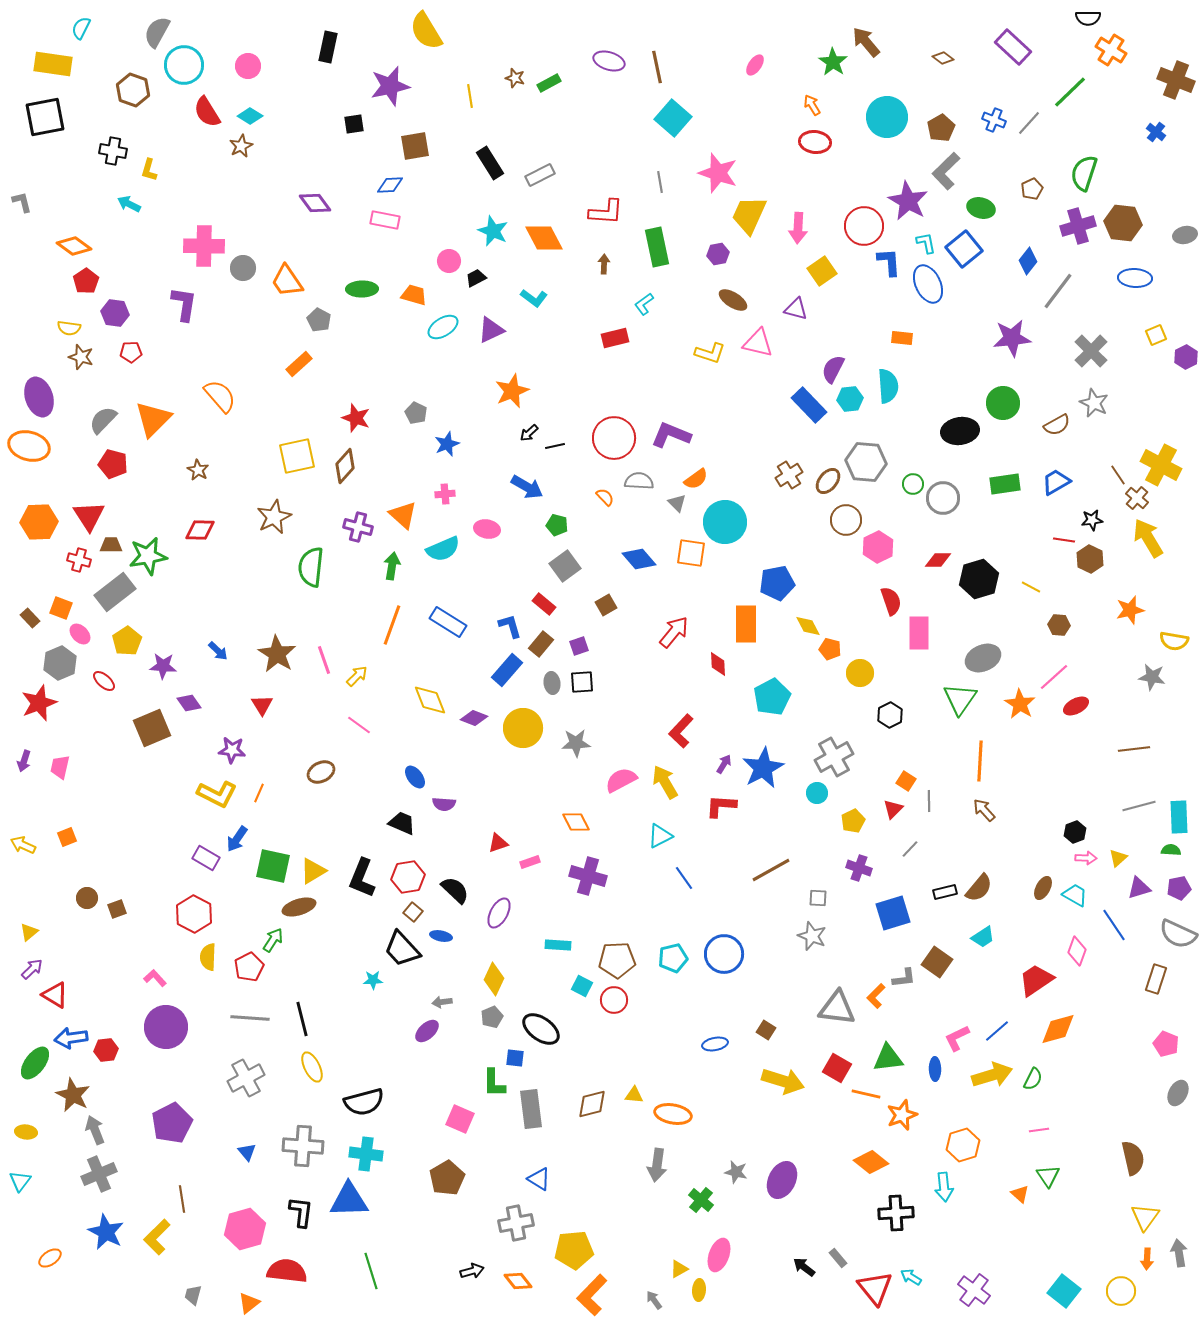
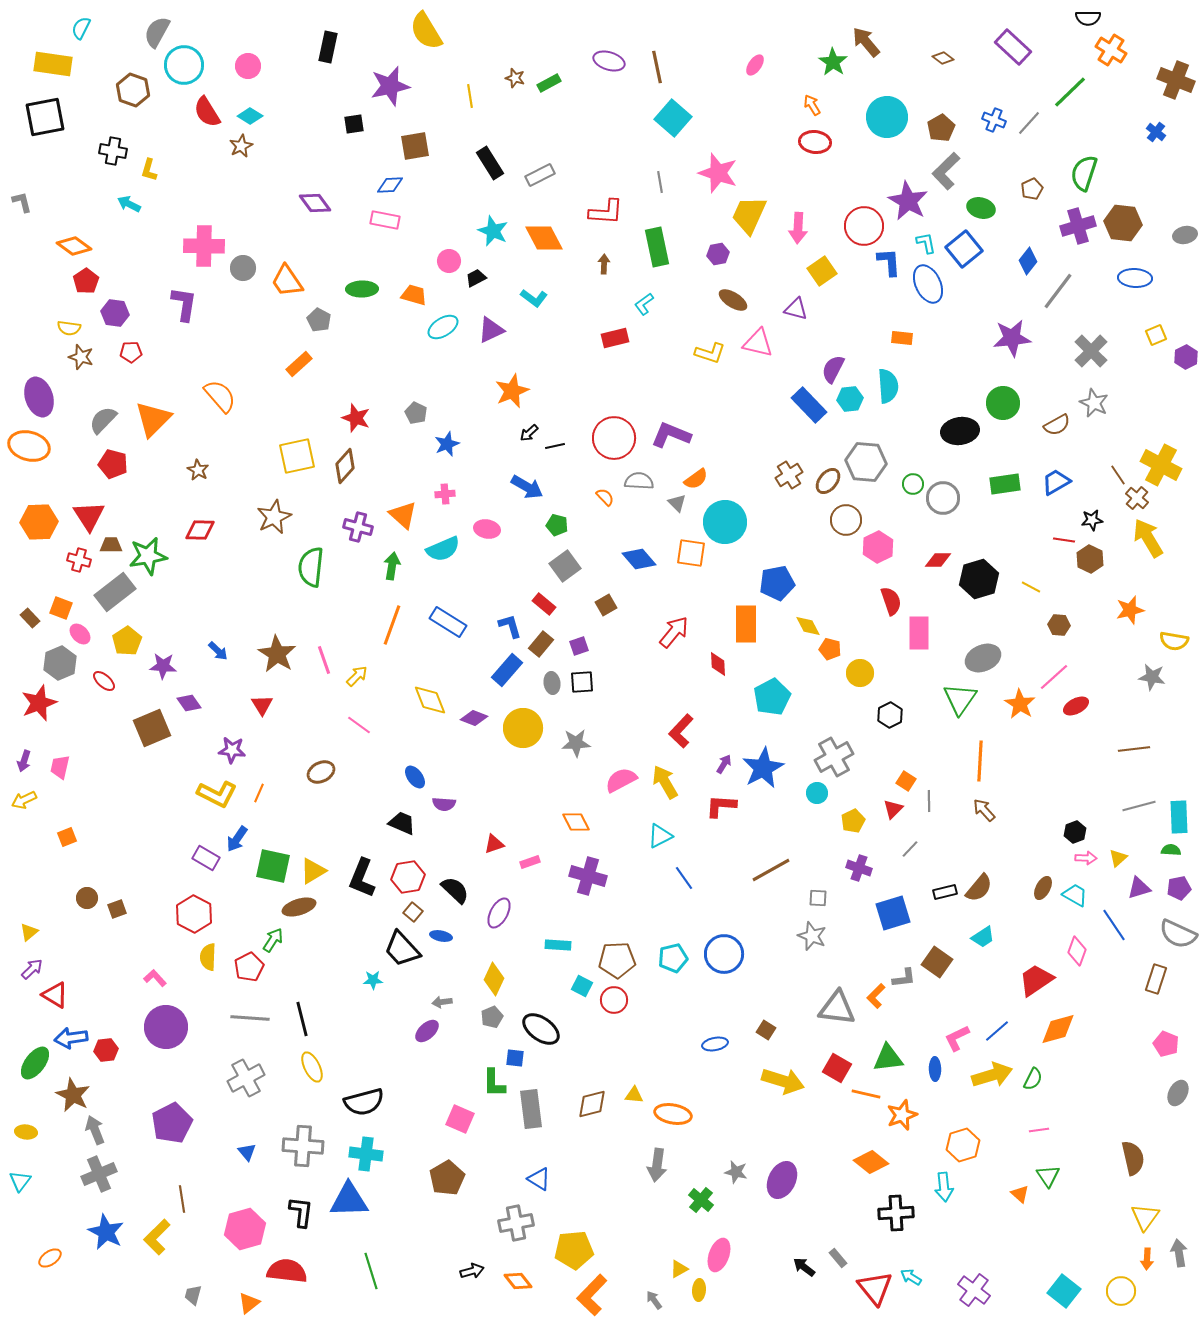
red triangle at (498, 843): moved 4 px left, 1 px down
yellow arrow at (23, 845): moved 1 px right, 45 px up; rotated 50 degrees counterclockwise
